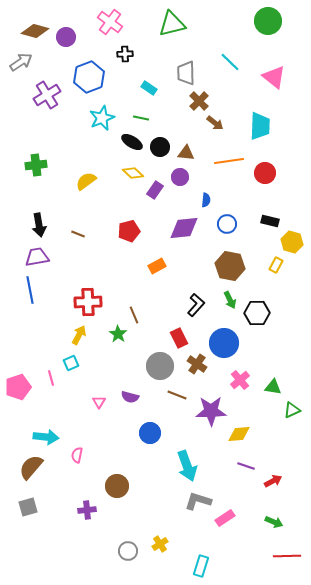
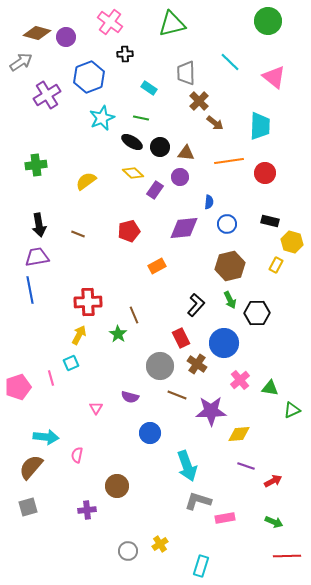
brown diamond at (35, 31): moved 2 px right, 2 px down
blue semicircle at (206, 200): moved 3 px right, 2 px down
brown hexagon at (230, 266): rotated 24 degrees counterclockwise
red rectangle at (179, 338): moved 2 px right
green triangle at (273, 387): moved 3 px left, 1 px down
pink triangle at (99, 402): moved 3 px left, 6 px down
pink rectangle at (225, 518): rotated 24 degrees clockwise
